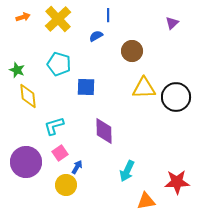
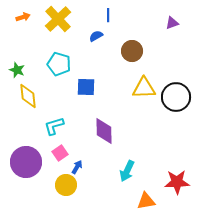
purple triangle: rotated 24 degrees clockwise
